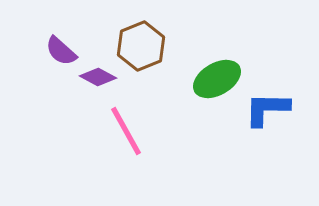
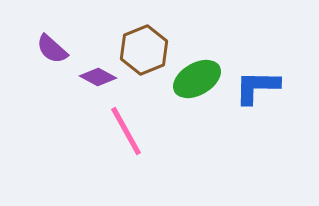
brown hexagon: moved 3 px right, 4 px down
purple semicircle: moved 9 px left, 2 px up
green ellipse: moved 20 px left
blue L-shape: moved 10 px left, 22 px up
